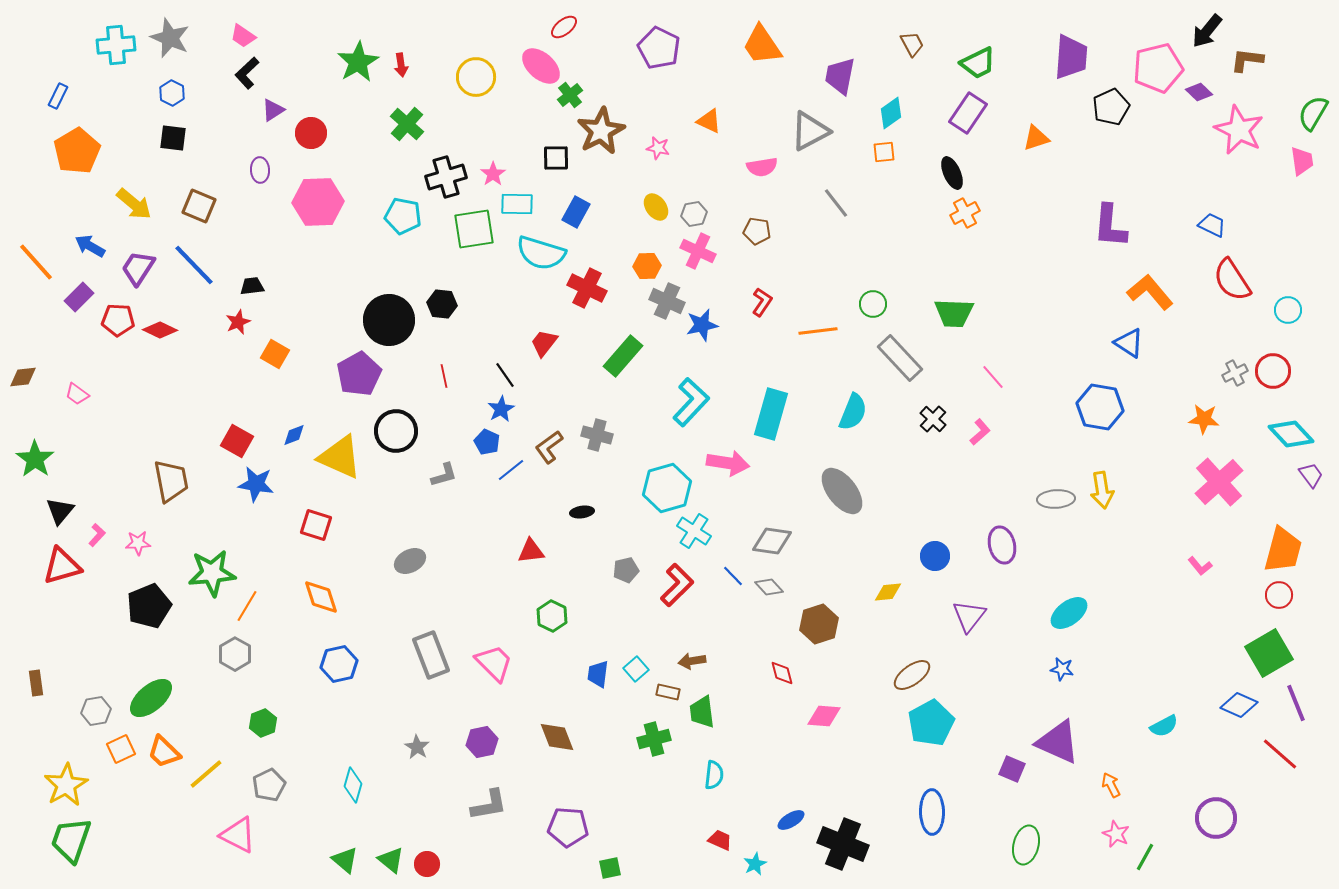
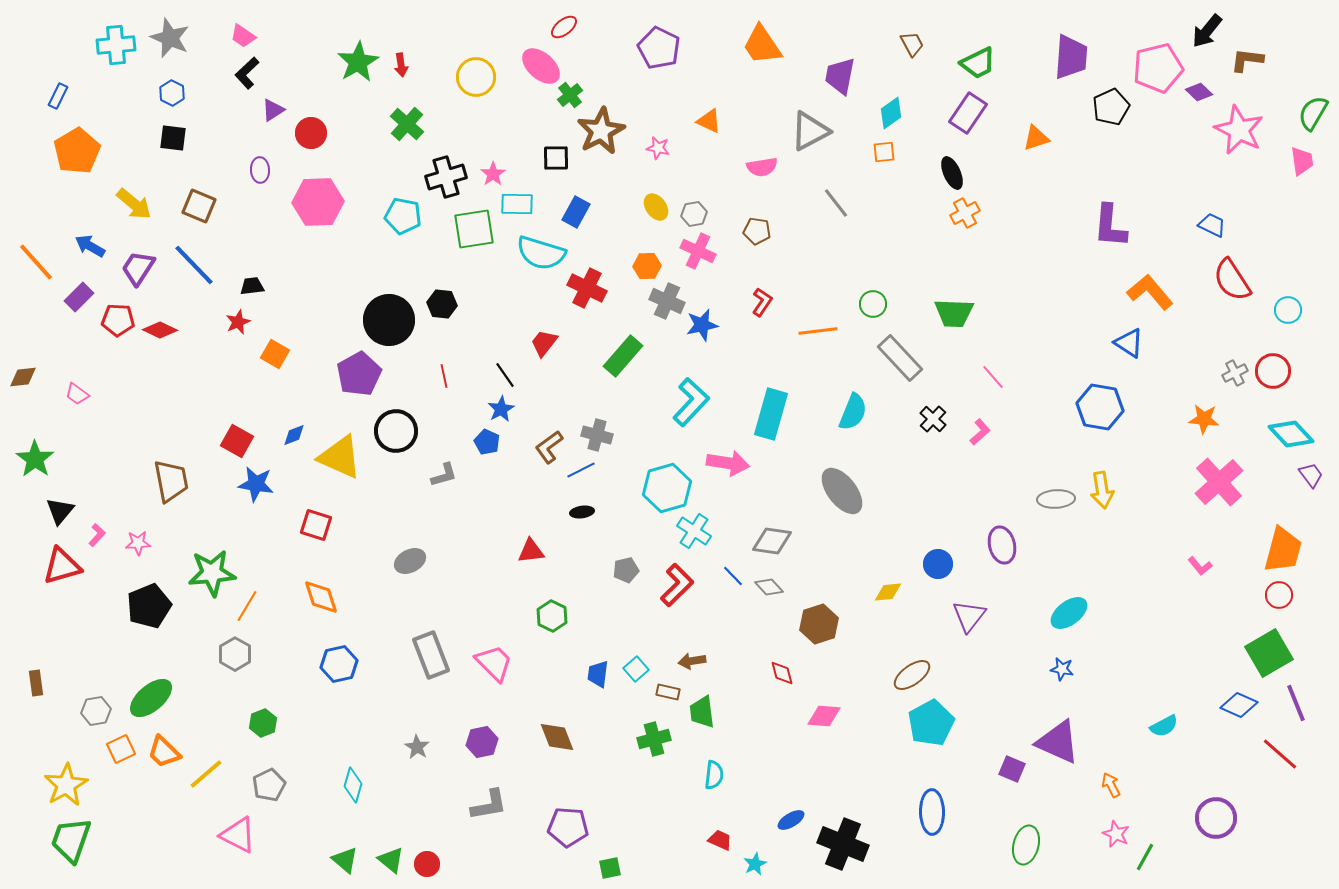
blue line at (511, 470): moved 70 px right; rotated 12 degrees clockwise
blue circle at (935, 556): moved 3 px right, 8 px down
